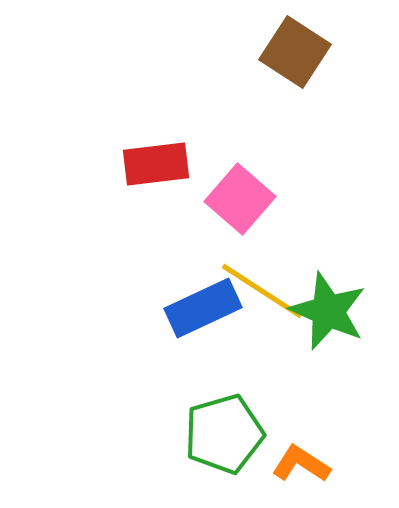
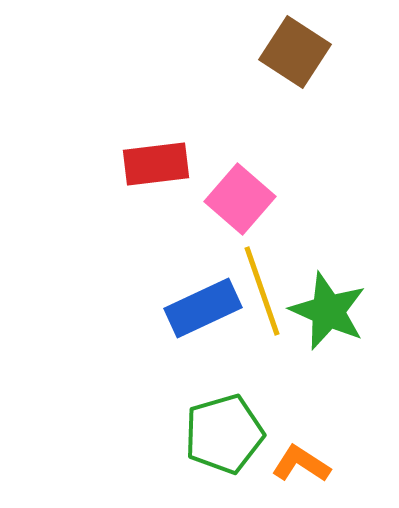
yellow line: rotated 38 degrees clockwise
